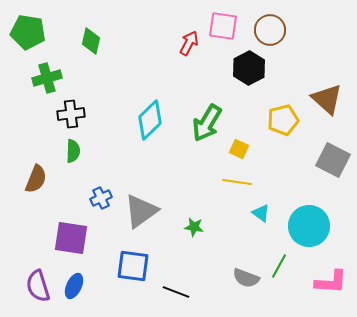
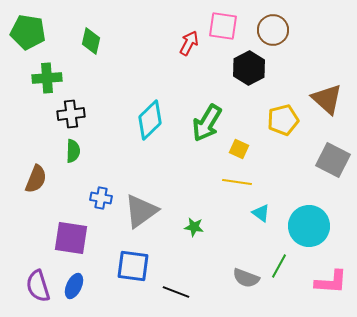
brown circle: moved 3 px right
green cross: rotated 12 degrees clockwise
blue cross: rotated 35 degrees clockwise
